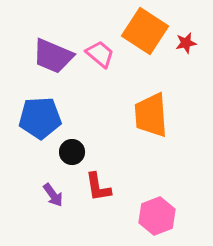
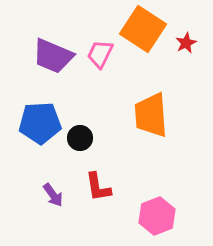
orange square: moved 2 px left, 2 px up
red star: rotated 15 degrees counterclockwise
pink trapezoid: rotated 104 degrees counterclockwise
blue pentagon: moved 5 px down
black circle: moved 8 px right, 14 px up
